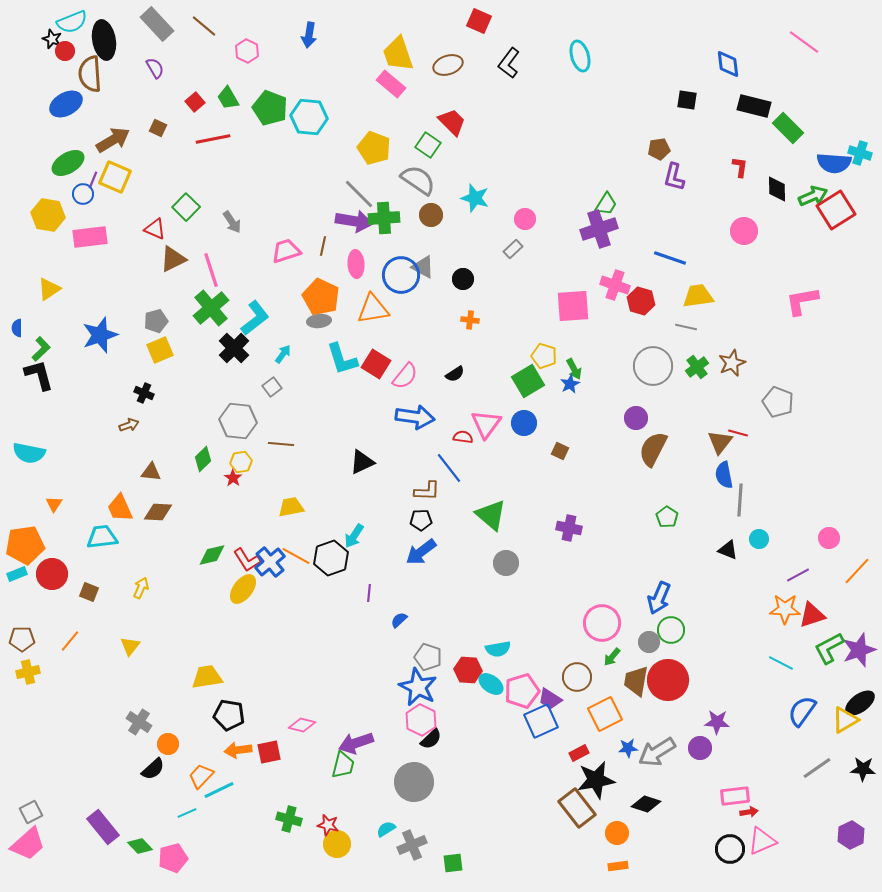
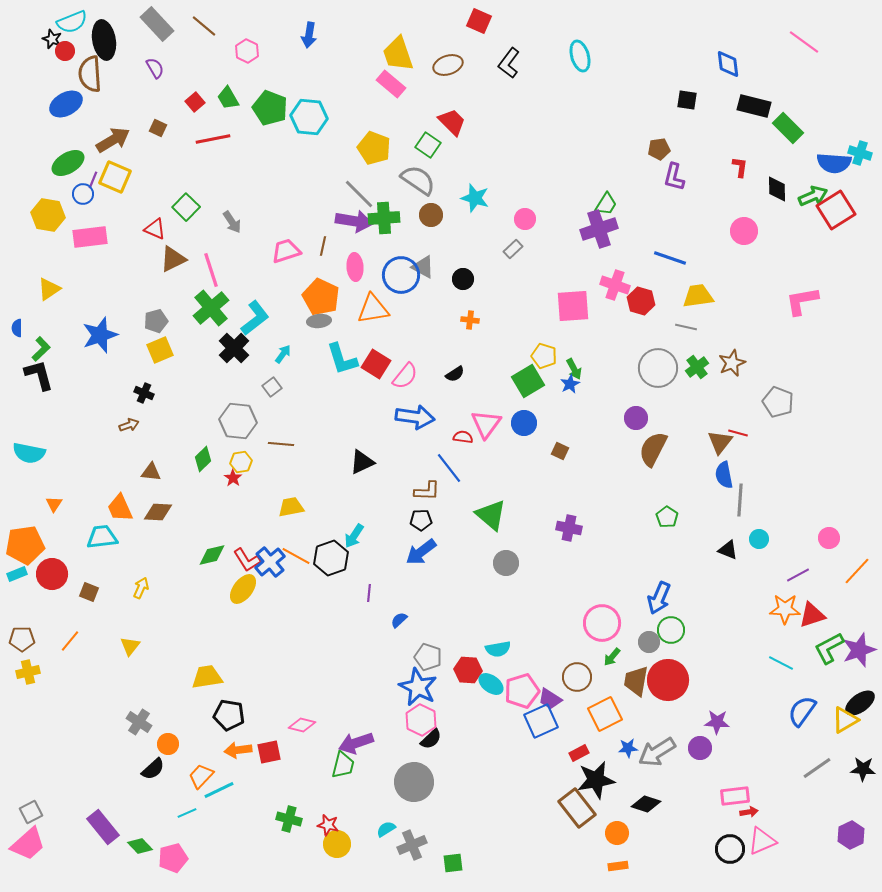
pink ellipse at (356, 264): moved 1 px left, 3 px down
gray circle at (653, 366): moved 5 px right, 2 px down
